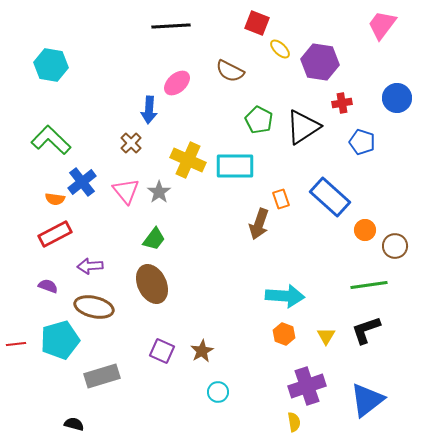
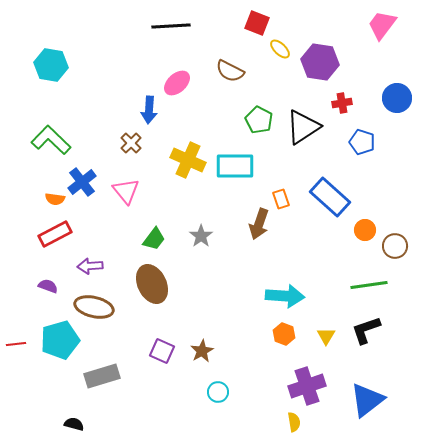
gray star at (159, 192): moved 42 px right, 44 px down
